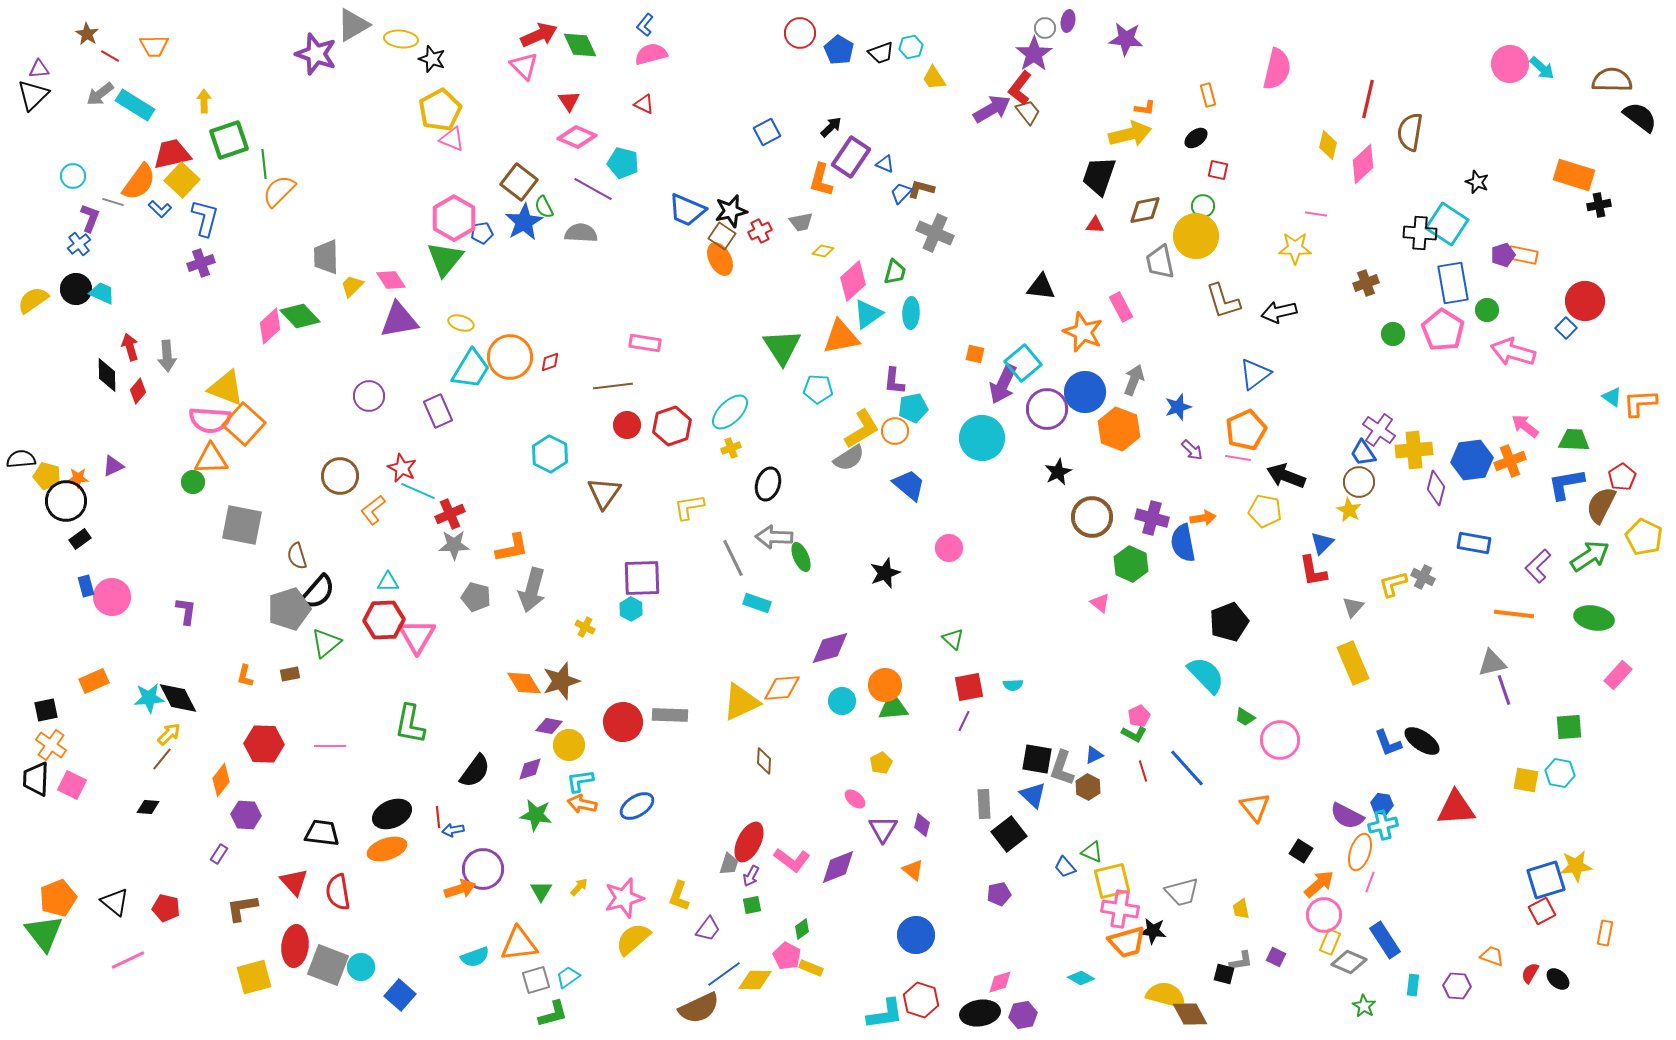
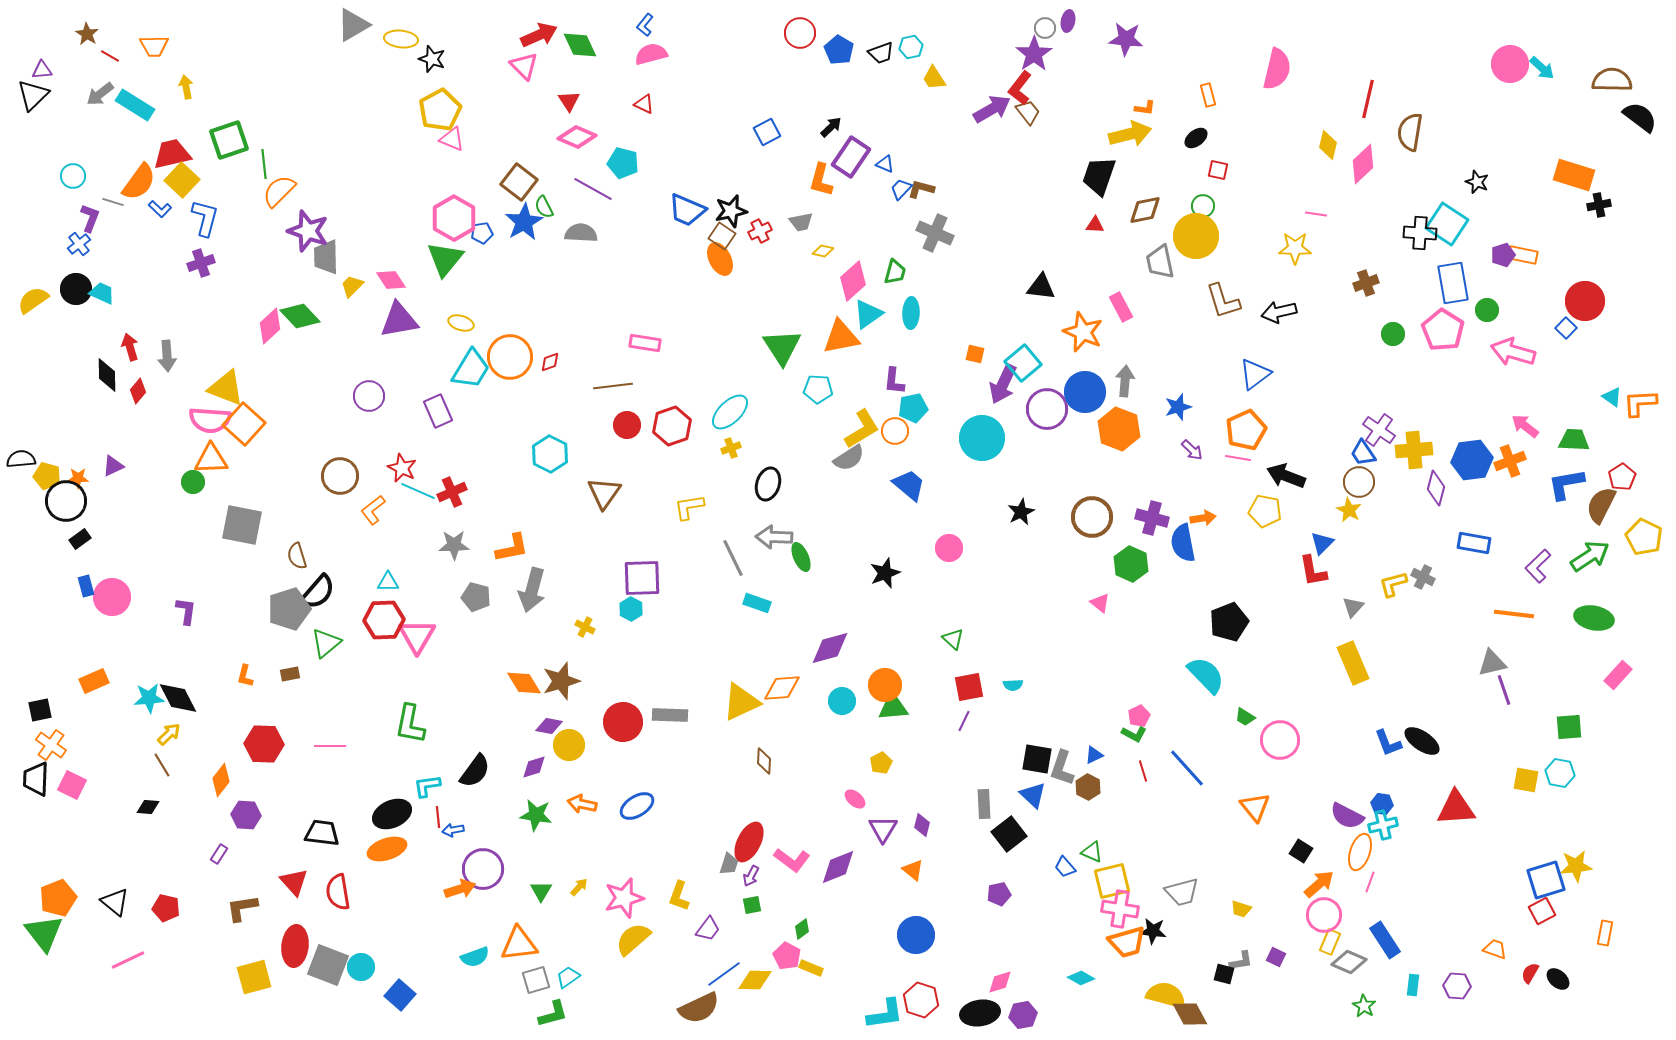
purple star at (316, 54): moved 8 px left, 177 px down
purple triangle at (39, 69): moved 3 px right, 1 px down
yellow arrow at (204, 101): moved 18 px left, 14 px up; rotated 10 degrees counterclockwise
blue trapezoid at (901, 193): moved 4 px up
gray arrow at (1134, 380): moved 9 px left, 1 px down; rotated 16 degrees counterclockwise
black star at (1058, 472): moved 37 px left, 40 px down
red cross at (450, 514): moved 2 px right, 22 px up
black square at (46, 710): moved 6 px left
brown line at (162, 759): moved 6 px down; rotated 70 degrees counterclockwise
purple diamond at (530, 769): moved 4 px right, 2 px up
cyan L-shape at (580, 781): moved 153 px left, 5 px down
yellow trapezoid at (1241, 909): rotated 60 degrees counterclockwise
orange trapezoid at (1492, 956): moved 3 px right, 7 px up
